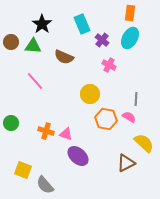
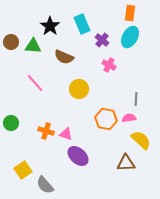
black star: moved 8 px right, 2 px down
cyan ellipse: moved 1 px up
pink line: moved 2 px down
yellow circle: moved 11 px left, 5 px up
pink semicircle: moved 1 px down; rotated 40 degrees counterclockwise
yellow semicircle: moved 3 px left, 3 px up
brown triangle: rotated 24 degrees clockwise
yellow square: rotated 36 degrees clockwise
